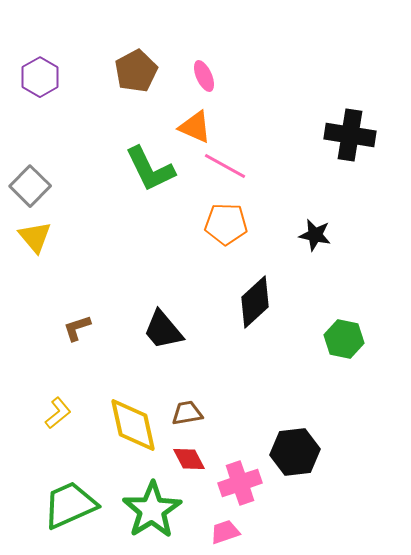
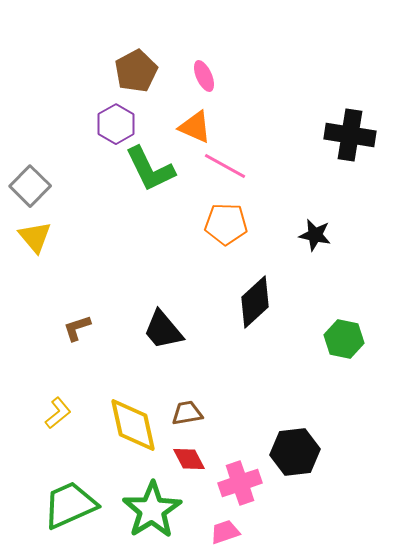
purple hexagon: moved 76 px right, 47 px down
